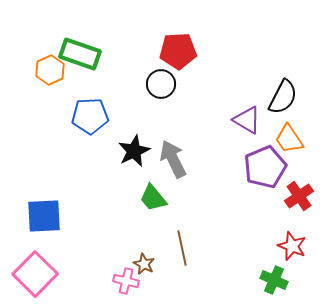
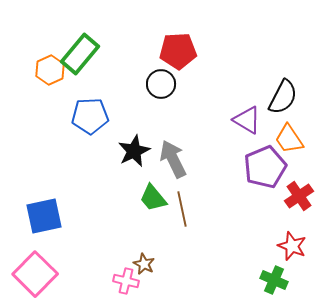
green rectangle: rotated 69 degrees counterclockwise
blue square: rotated 9 degrees counterclockwise
brown line: moved 39 px up
